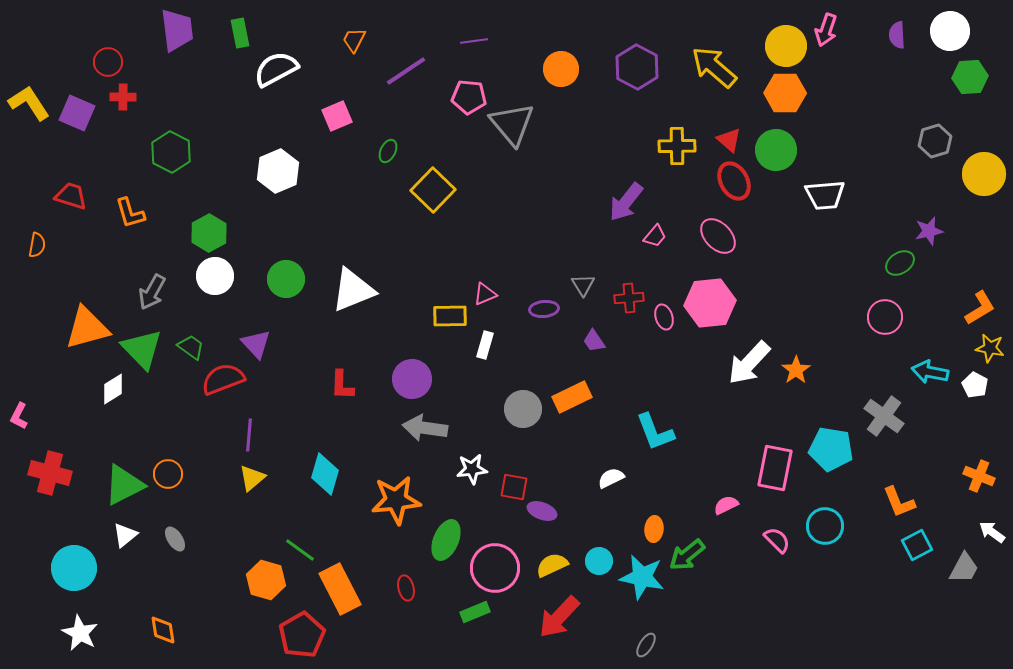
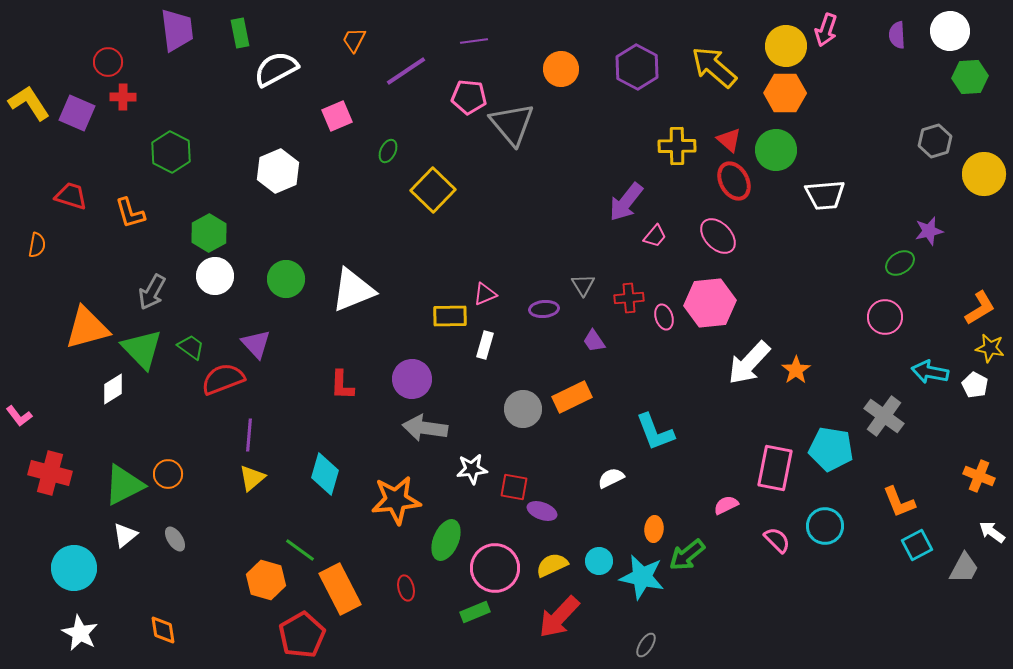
pink L-shape at (19, 416): rotated 64 degrees counterclockwise
